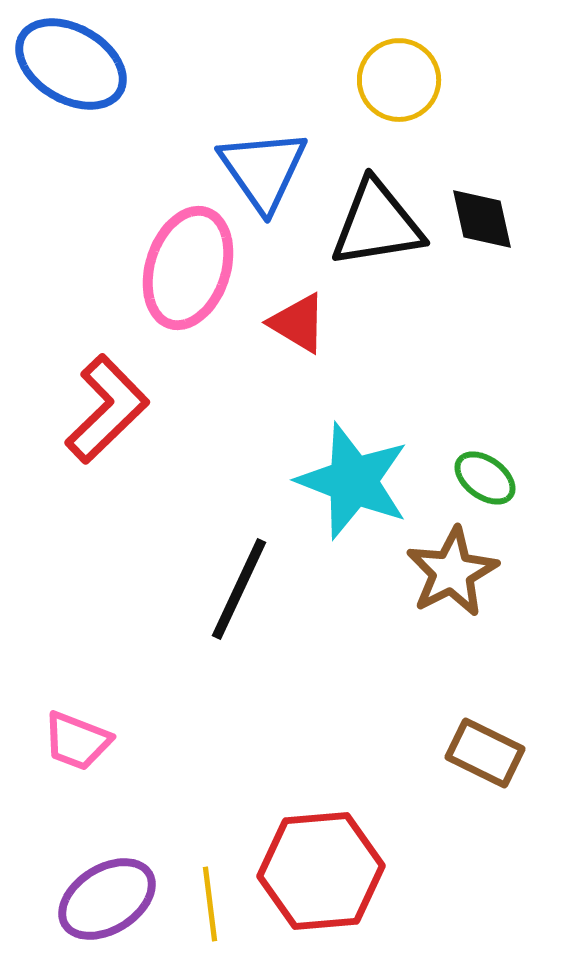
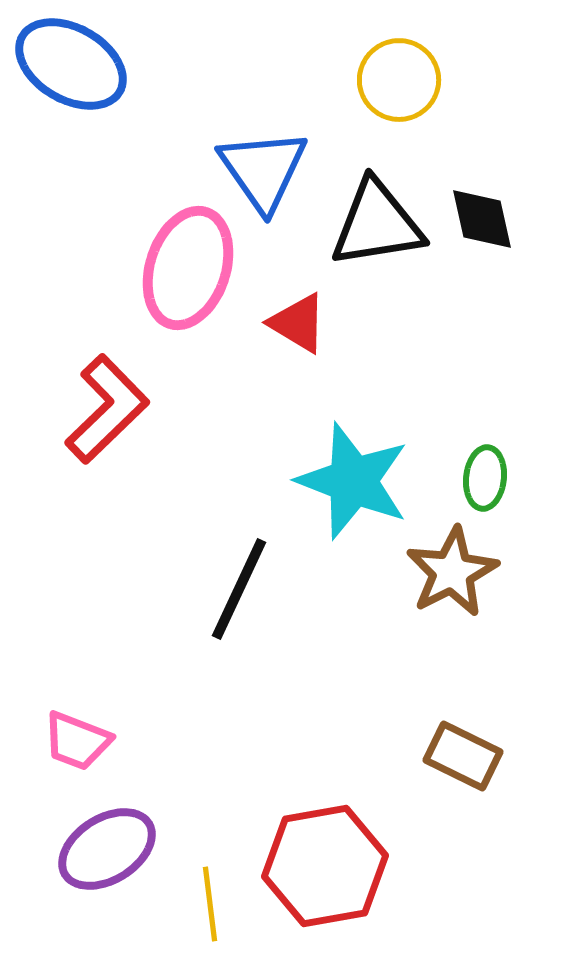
green ellipse: rotated 60 degrees clockwise
brown rectangle: moved 22 px left, 3 px down
red hexagon: moved 4 px right, 5 px up; rotated 5 degrees counterclockwise
purple ellipse: moved 50 px up
